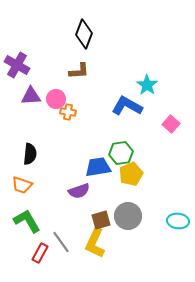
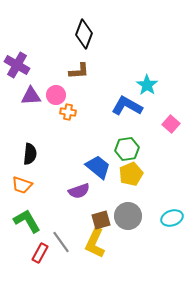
pink circle: moved 4 px up
green hexagon: moved 6 px right, 4 px up
blue trapezoid: rotated 48 degrees clockwise
cyan ellipse: moved 6 px left, 3 px up; rotated 25 degrees counterclockwise
